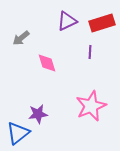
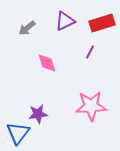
purple triangle: moved 2 px left
gray arrow: moved 6 px right, 10 px up
purple line: rotated 24 degrees clockwise
pink star: rotated 20 degrees clockwise
blue triangle: rotated 15 degrees counterclockwise
